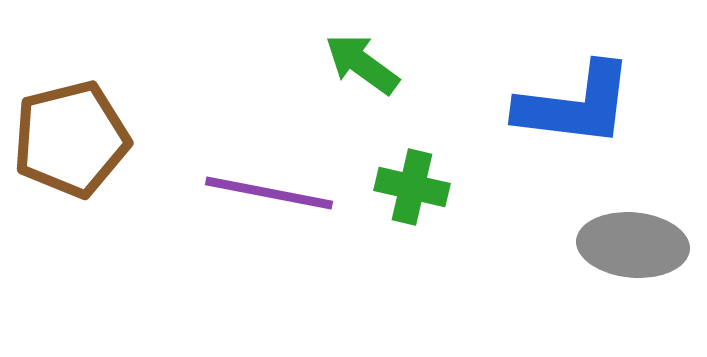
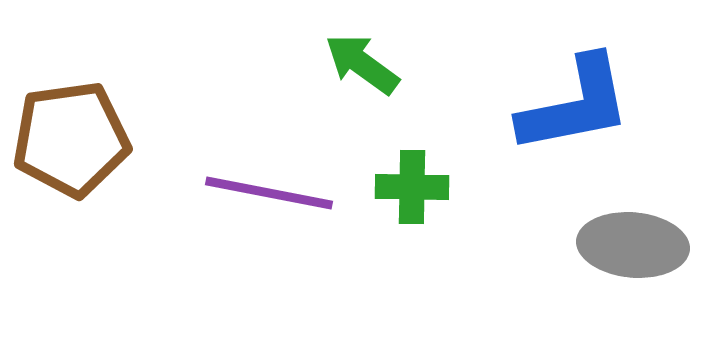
blue L-shape: rotated 18 degrees counterclockwise
brown pentagon: rotated 6 degrees clockwise
green cross: rotated 12 degrees counterclockwise
